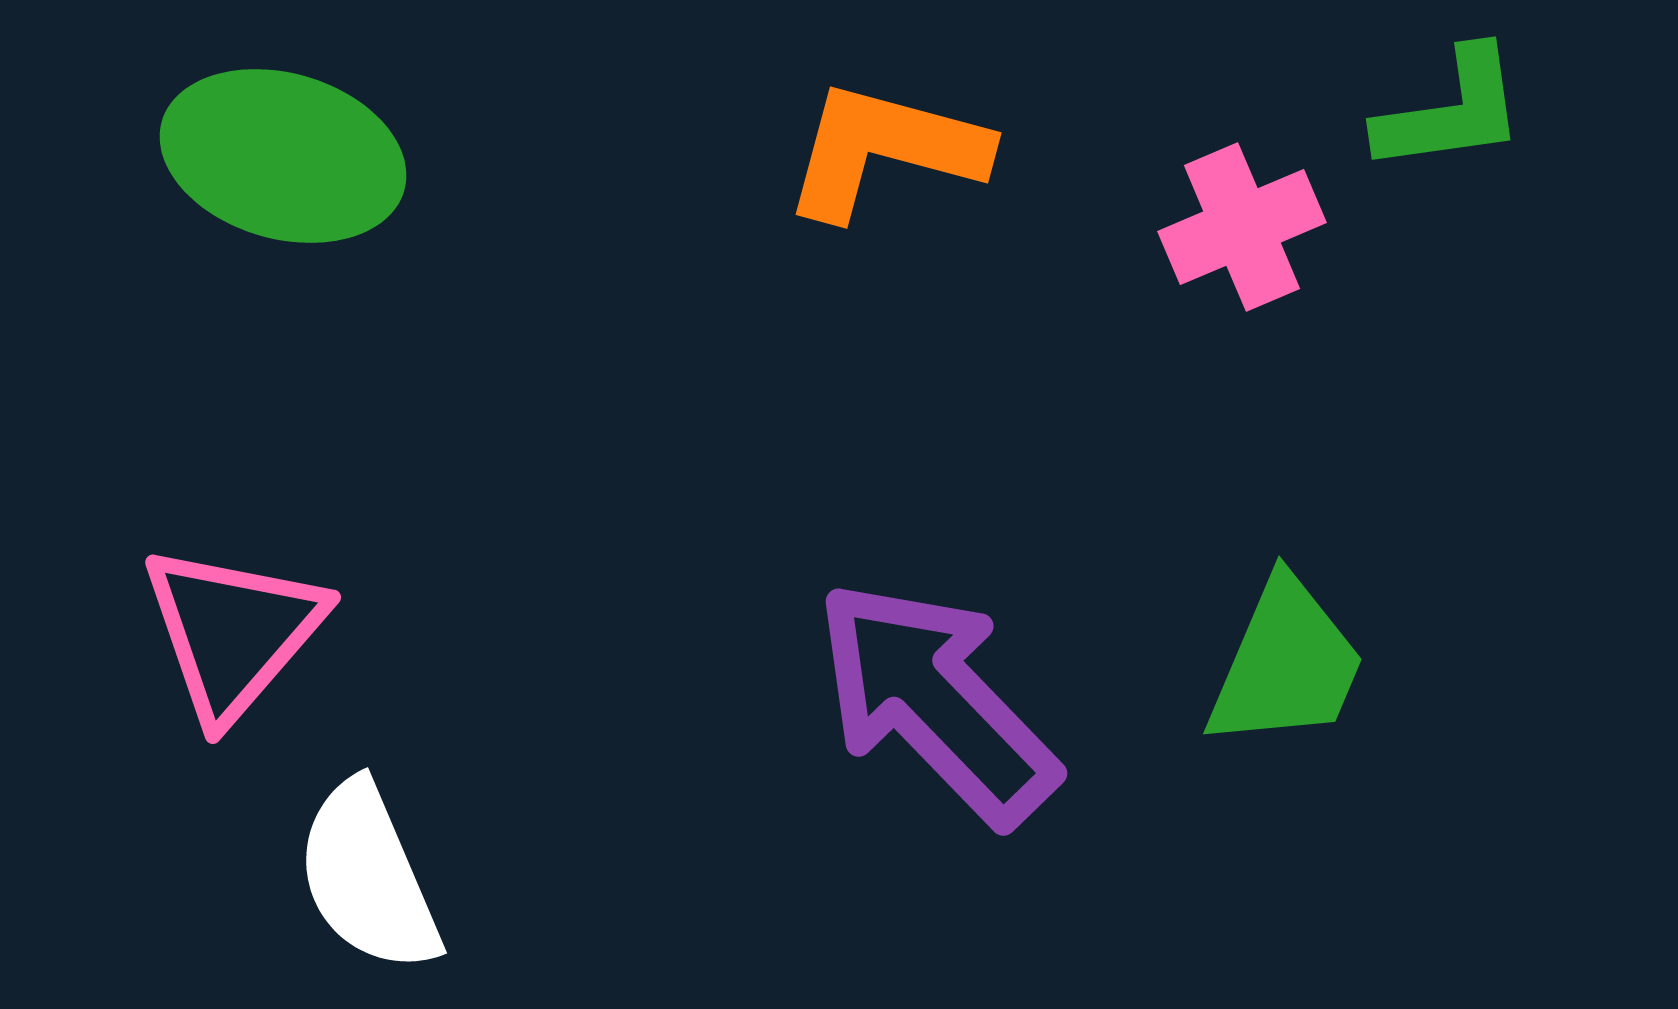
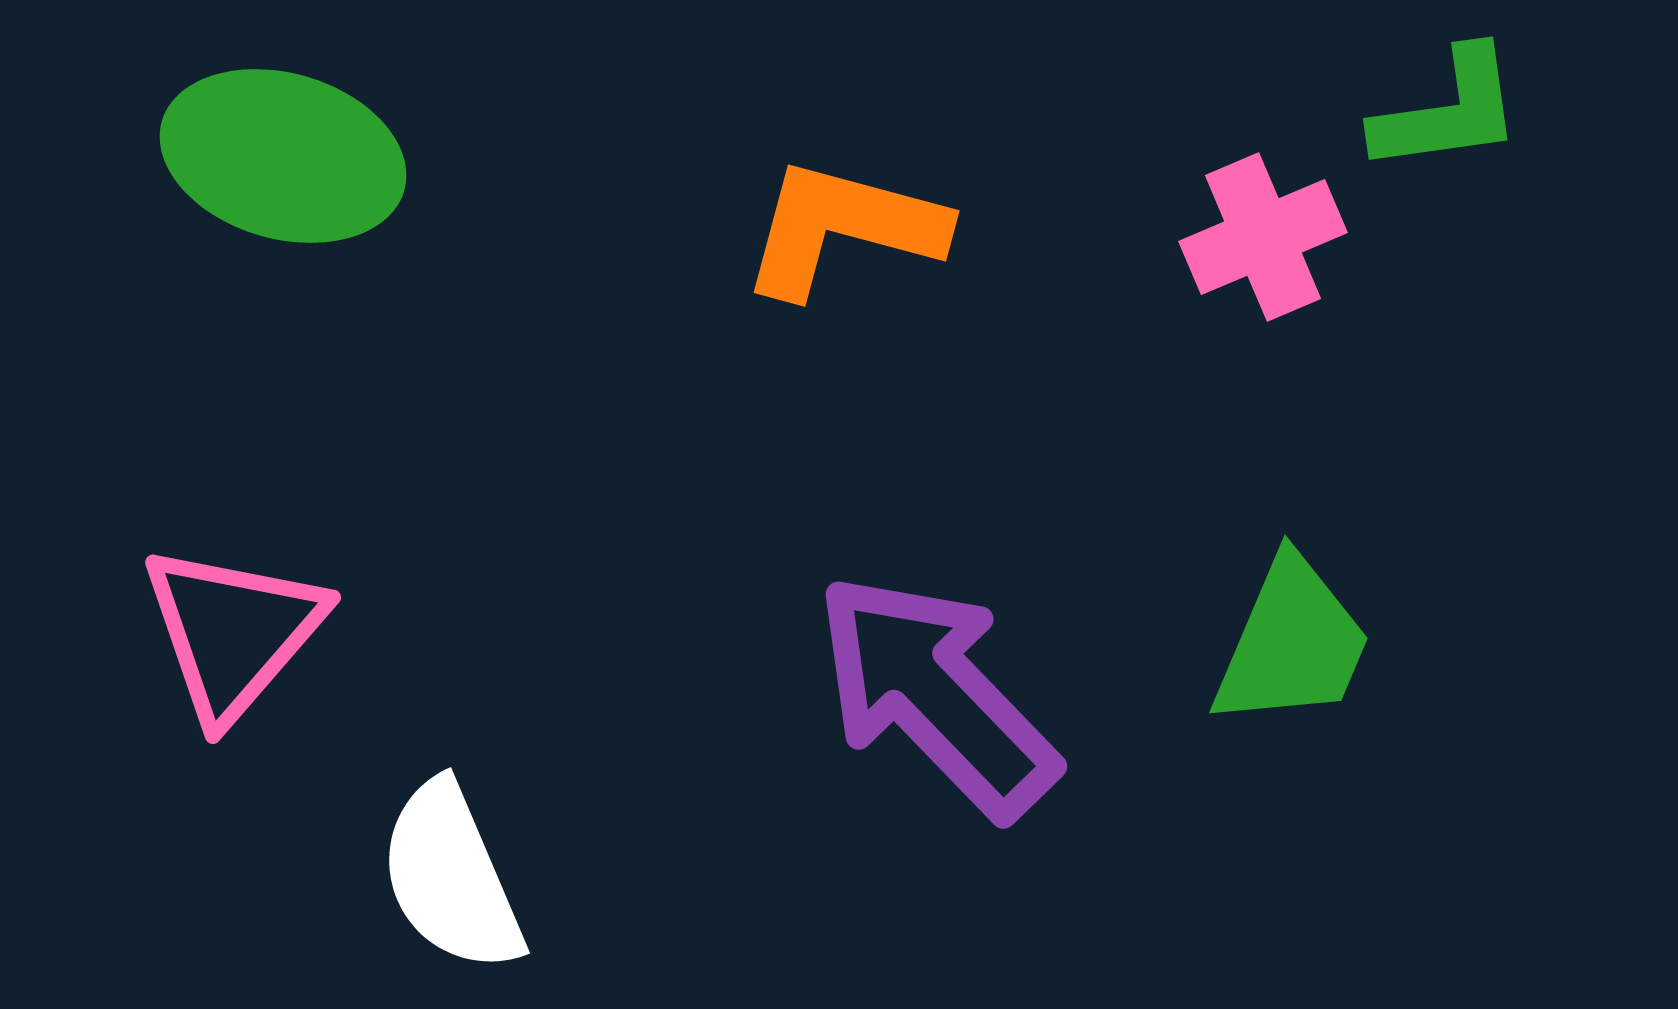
green L-shape: moved 3 px left
orange L-shape: moved 42 px left, 78 px down
pink cross: moved 21 px right, 10 px down
green trapezoid: moved 6 px right, 21 px up
purple arrow: moved 7 px up
white semicircle: moved 83 px right
